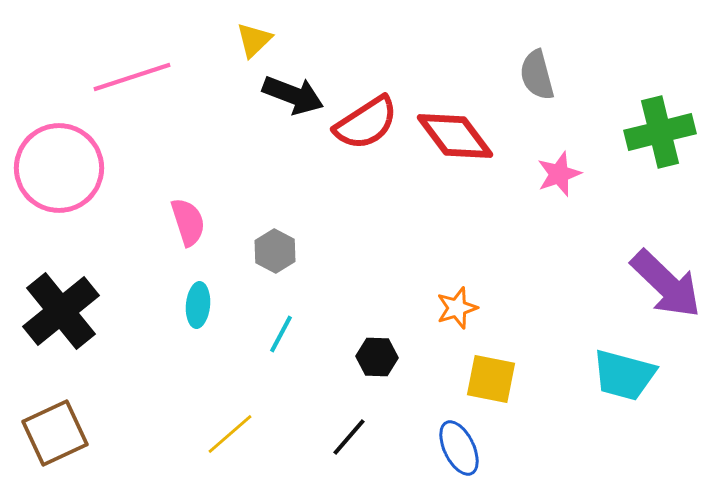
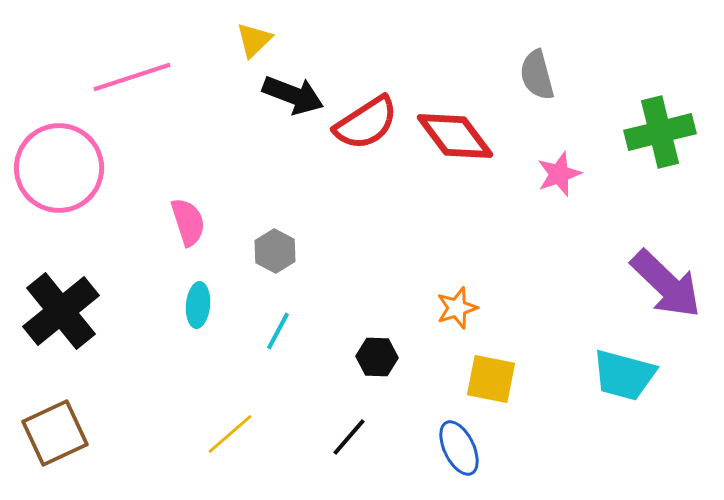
cyan line: moved 3 px left, 3 px up
